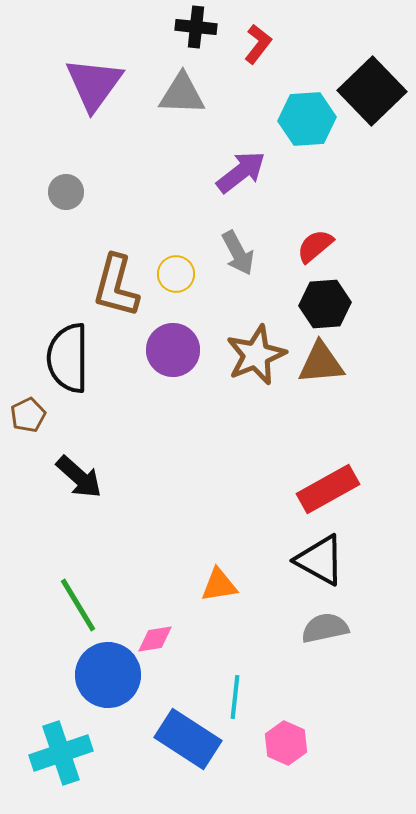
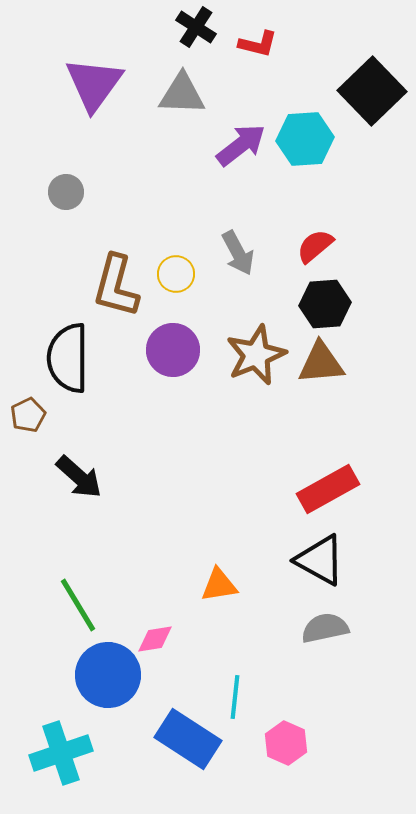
black cross: rotated 27 degrees clockwise
red L-shape: rotated 66 degrees clockwise
cyan hexagon: moved 2 px left, 20 px down
purple arrow: moved 27 px up
